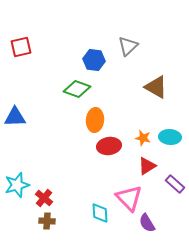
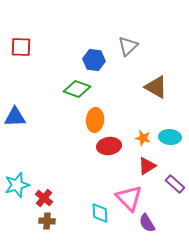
red square: rotated 15 degrees clockwise
